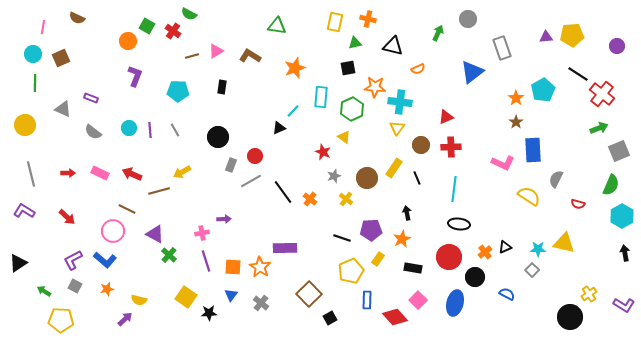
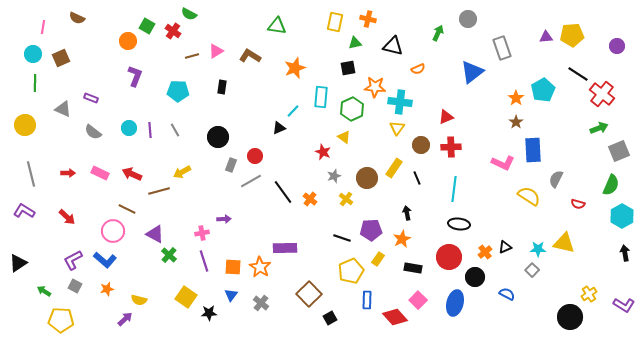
purple line at (206, 261): moved 2 px left
